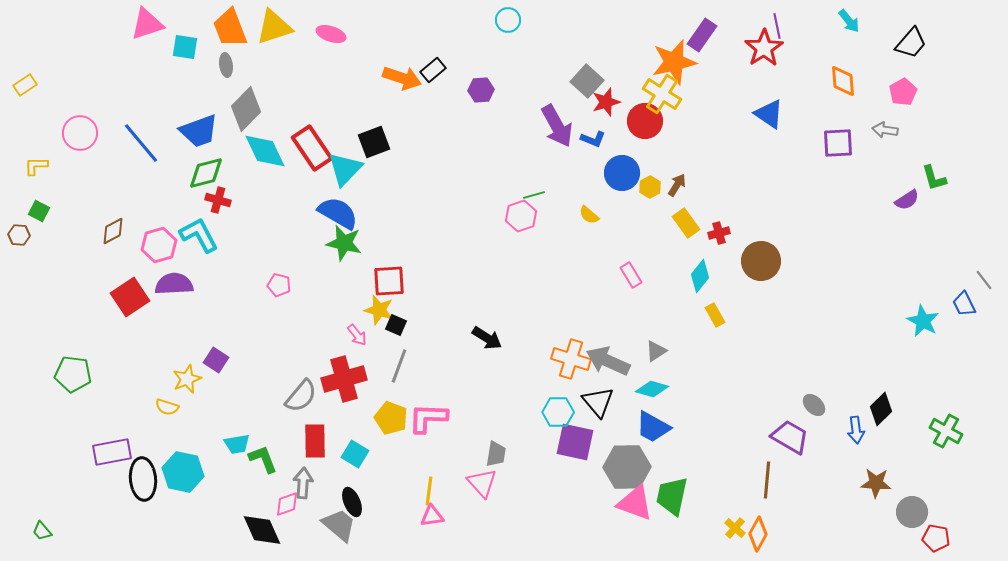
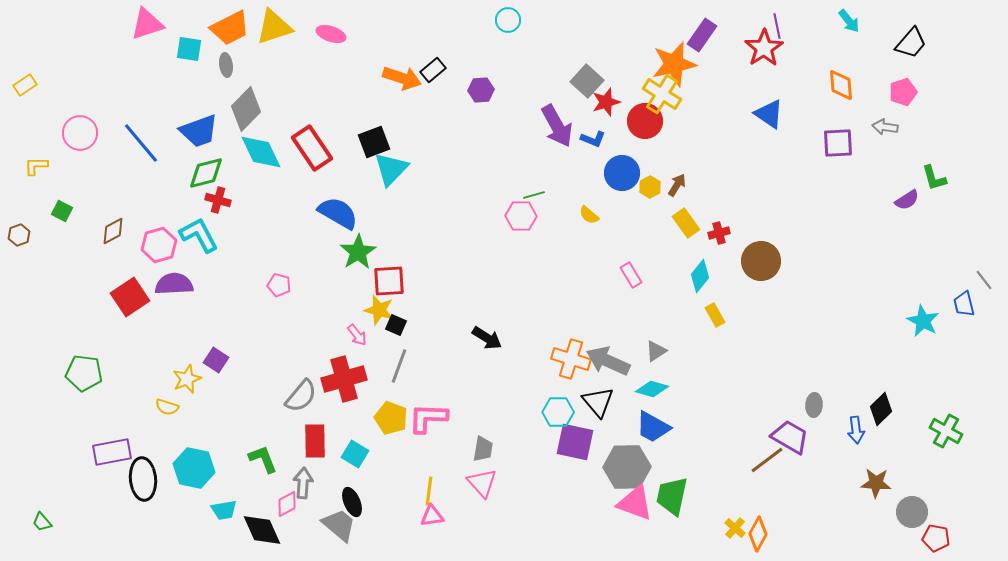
orange trapezoid at (230, 28): rotated 96 degrees counterclockwise
cyan square at (185, 47): moved 4 px right, 2 px down
orange star at (674, 62): moved 2 px down
orange diamond at (843, 81): moved 2 px left, 4 px down
pink pentagon at (903, 92): rotated 12 degrees clockwise
gray arrow at (885, 130): moved 3 px up
cyan diamond at (265, 151): moved 4 px left, 1 px down
cyan triangle at (345, 169): moved 46 px right
green square at (39, 211): moved 23 px right
pink hexagon at (521, 216): rotated 20 degrees clockwise
brown hexagon at (19, 235): rotated 25 degrees counterclockwise
green star at (344, 243): moved 14 px right, 9 px down; rotated 27 degrees clockwise
blue trapezoid at (964, 304): rotated 12 degrees clockwise
green pentagon at (73, 374): moved 11 px right, 1 px up
gray ellipse at (814, 405): rotated 50 degrees clockwise
cyan trapezoid at (237, 444): moved 13 px left, 66 px down
gray trapezoid at (496, 454): moved 13 px left, 5 px up
cyan hexagon at (183, 472): moved 11 px right, 4 px up
brown line at (767, 480): moved 20 px up; rotated 48 degrees clockwise
pink diamond at (287, 504): rotated 8 degrees counterclockwise
green trapezoid at (42, 531): moved 9 px up
